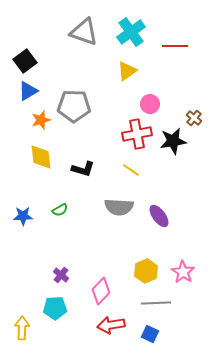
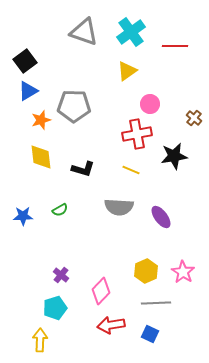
black star: moved 1 px right, 15 px down
yellow line: rotated 12 degrees counterclockwise
purple ellipse: moved 2 px right, 1 px down
cyan pentagon: rotated 15 degrees counterclockwise
yellow arrow: moved 18 px right, 12 px down
